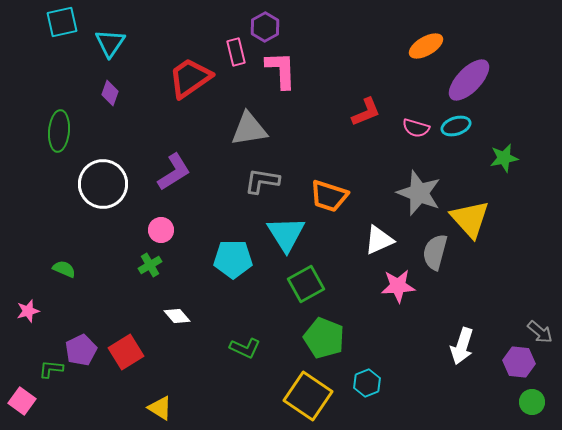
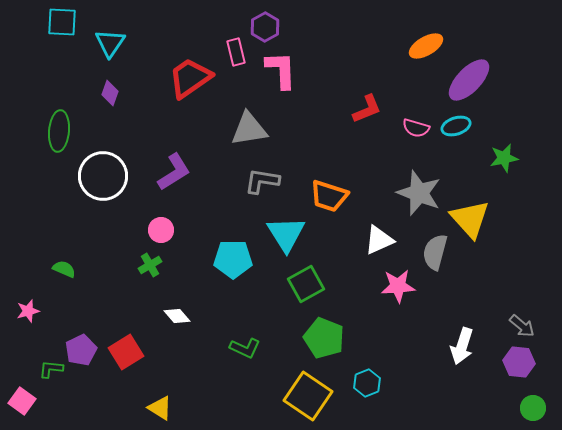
cyan square at (62, 22): rotated 16 degrees clockwise
red L-shape at (366, 112): moved 1 px right, 3 px up
white circle at (103, 184): moved 8 px up
gray arrow at (540, 332): moved 18 px left, 6 px up
green circle at (532, 402): moved 1 px right, 6 px down
